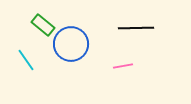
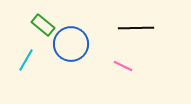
cyan line: rotated 65 degrees clockwise
pink line: rotated 36 degrees clockwise
